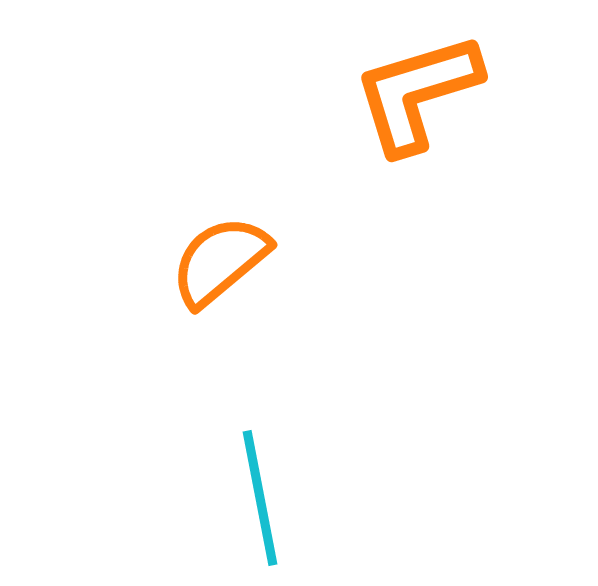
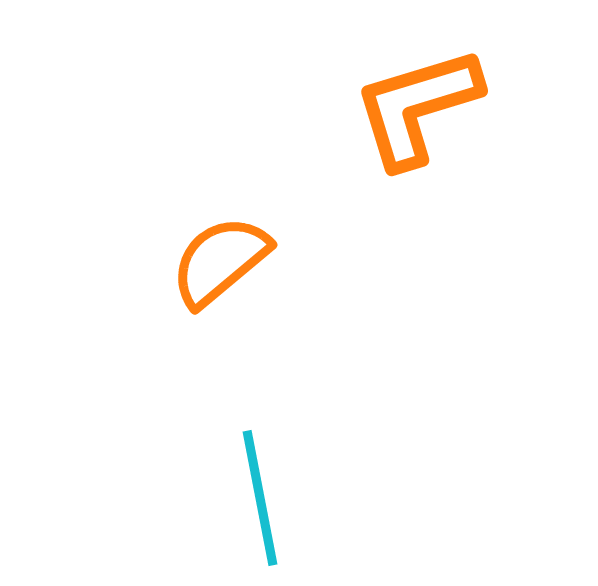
orange L-shape: moved 14 px down
